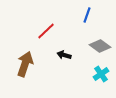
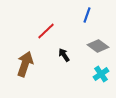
gray diamond: moved 2 px left
black arrow: rotated 40 degrees clockwise
